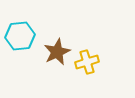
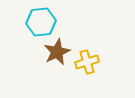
cyan hexagon: moved 21 px right, 14 px up
